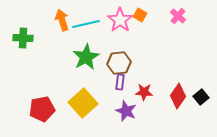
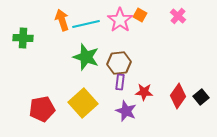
green star: rotated 24 degrees counterclockwise
